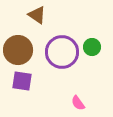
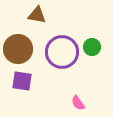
brown triangle: rotated 24 degrees counterclockwise
brown circle: moved 1 px up
